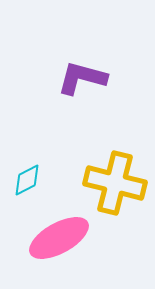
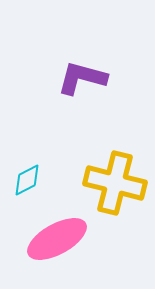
pink ellipse: moved 2 px left, 1 px down
